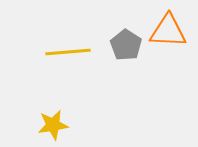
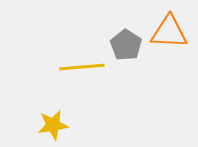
orange triangle: moved 1 px right, 1 px down
yellow line: moved 14 px right, 15 px down
